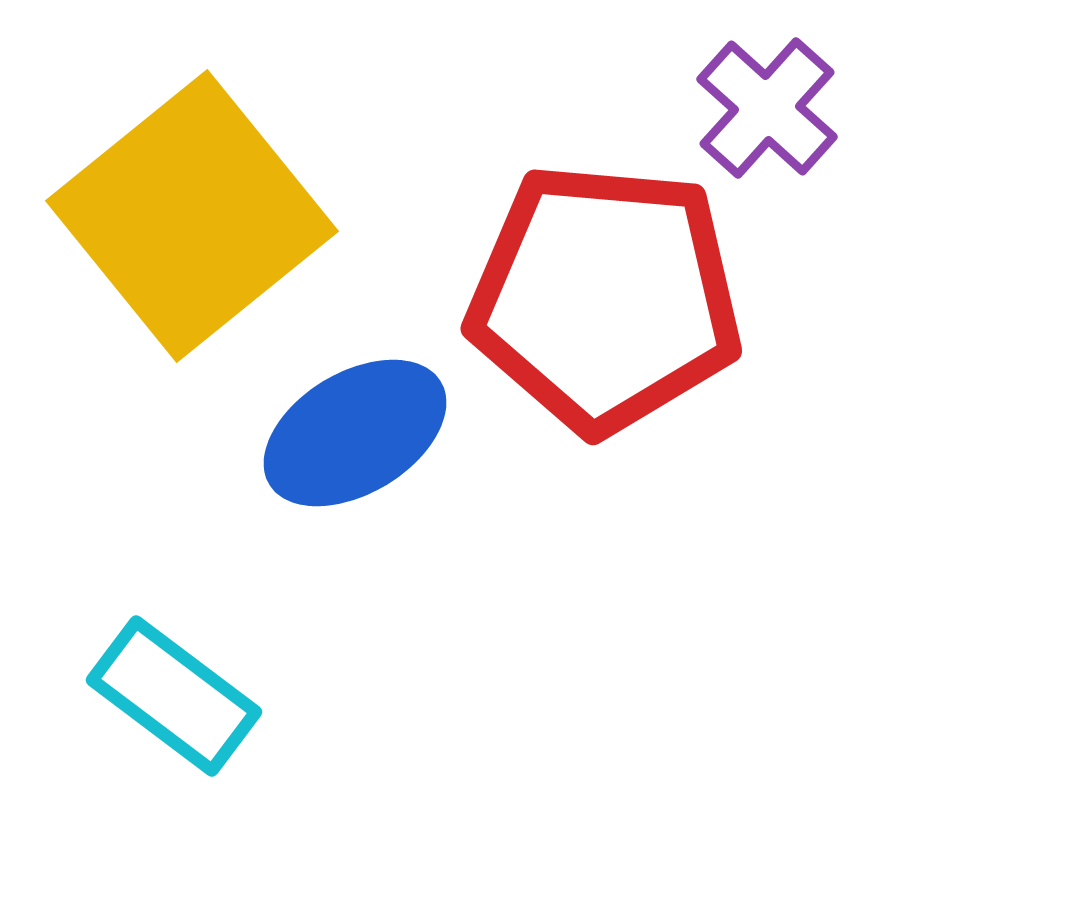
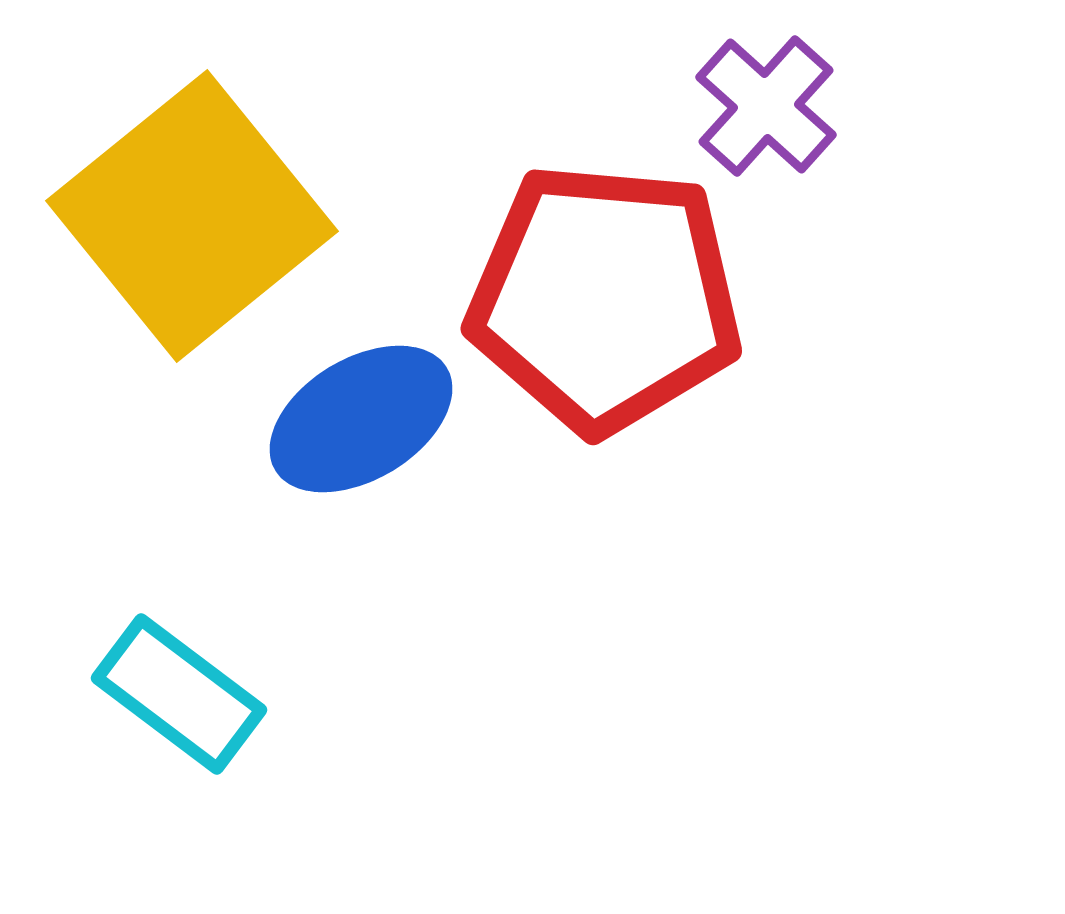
purple cross: moved 1 px left, 2 px up
blue ellipse: moved 6 px right, 14 px up
cyan rectangle: moved 5 px right, 2 px up
